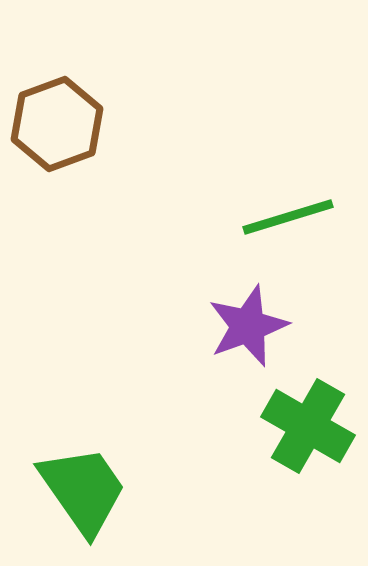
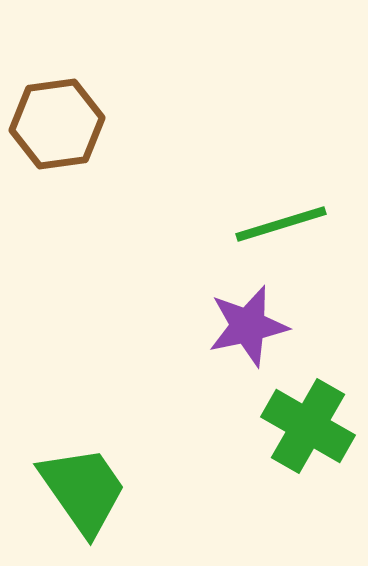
brown hexagon: rotated 12 degrees clockwise
green line: moved 7 px left, 7 px down
purple star: rotated 8 degrees clockwise
